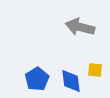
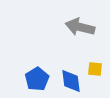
yellow square: moved 1 px up
